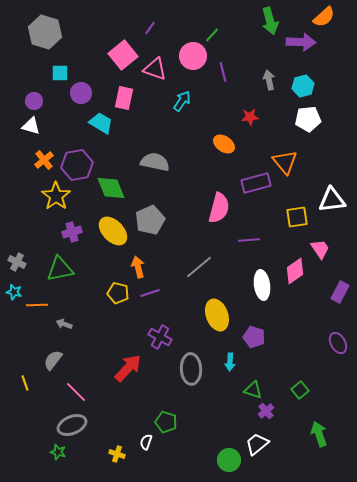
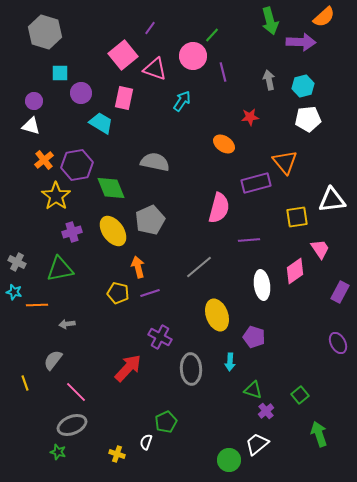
yellow ellipse at (113, 231): rotated 8 degrees clockwise
gray arrow at (64, 324): moved 3 px right; rotated 28 degrees counterclockwise
green square at (300, 390): moved 5 px down
green pentagon at (166, 422): rotated 30 degrees clockwise
